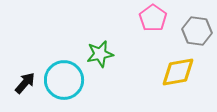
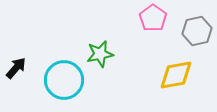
gray hexagon: rotated 20 degrees counterclockwise
yellow diamond: moved 2 px left, 3 px down
black arrow: moved 9 px left, 15 px up
